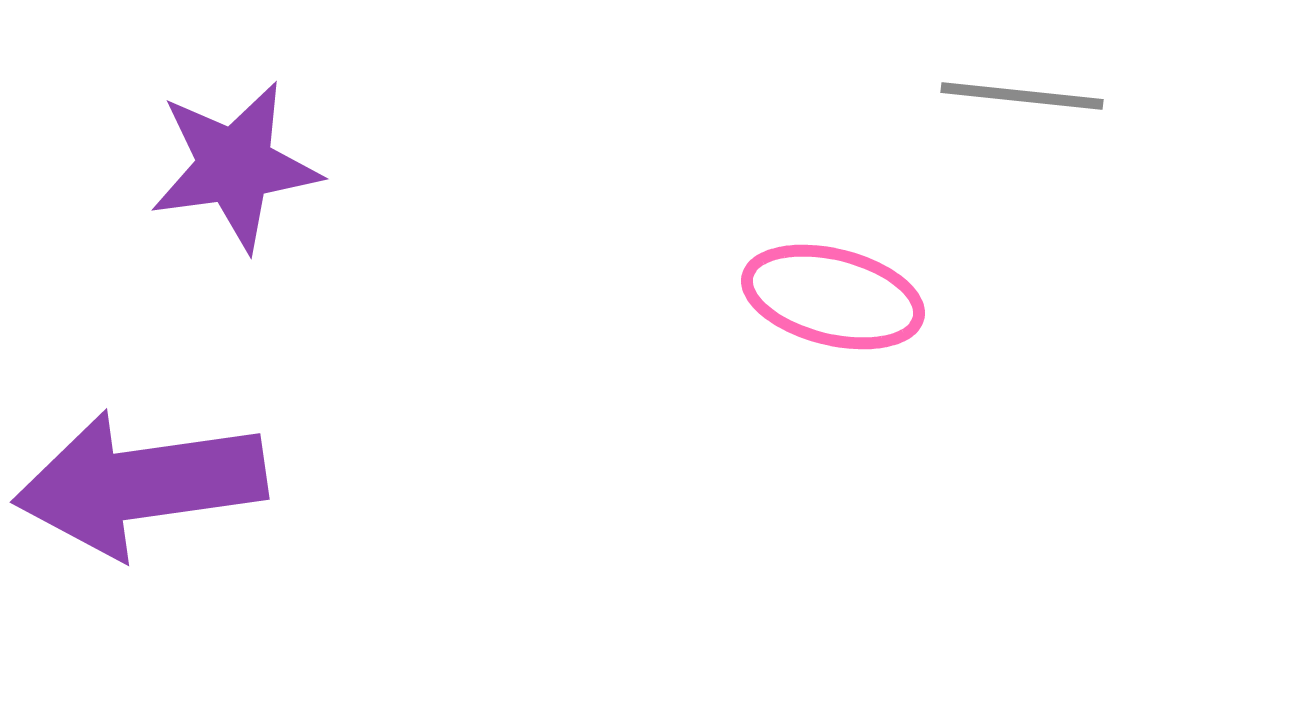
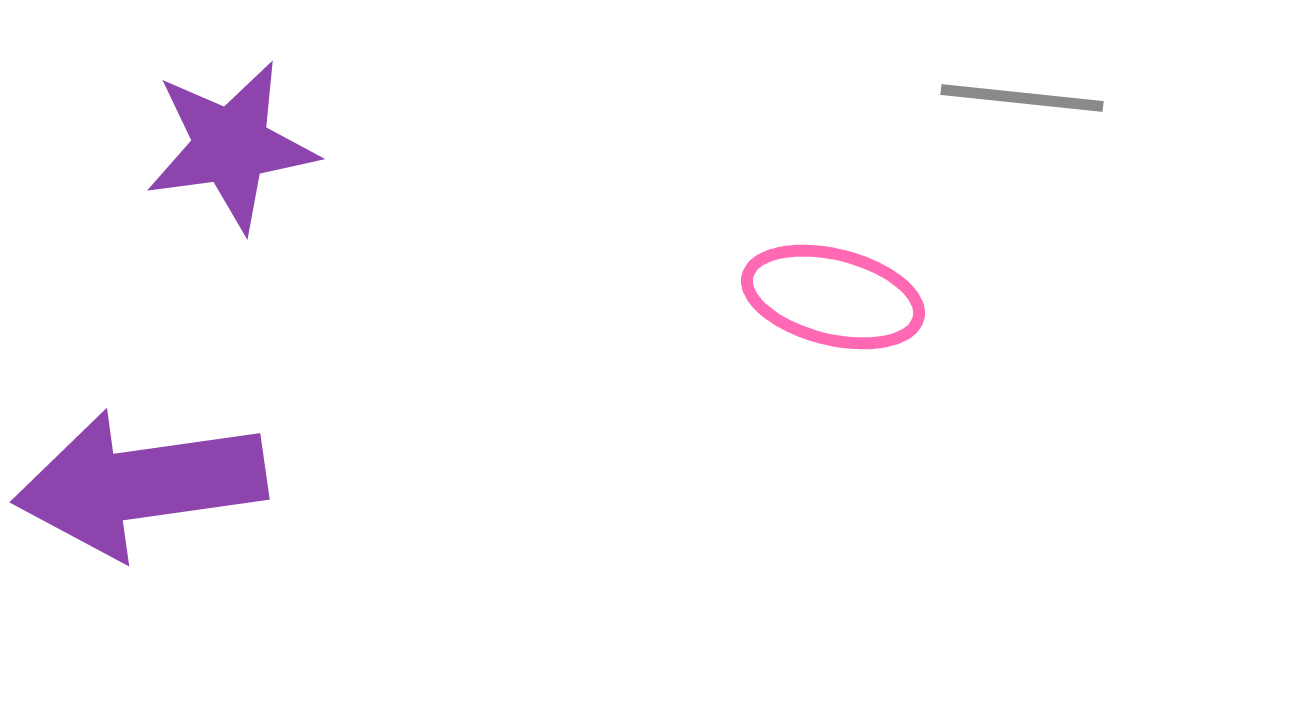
gray line: moved 2 px down
purple star: moved 4 px left, 20 px up
